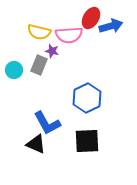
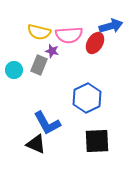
red ellipse: moved 4 px right, 25 px down
black square: moved 10 px right
